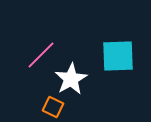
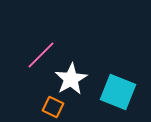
cyan square: moved 36 px down; rotated 24 degrees clockwise
